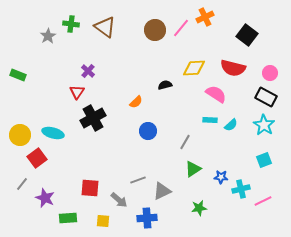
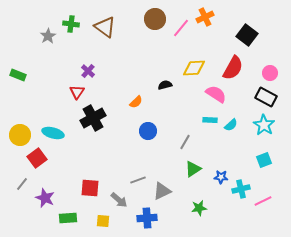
brown circle at (155, 30): moved 11 px up
red semicircle at (233, 68): rotated 75 degrees counterclockwise
